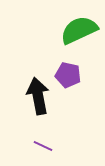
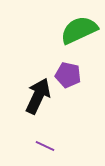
black arrow: rotated 36 degrees clockwise
purple line: moved 2 px right
